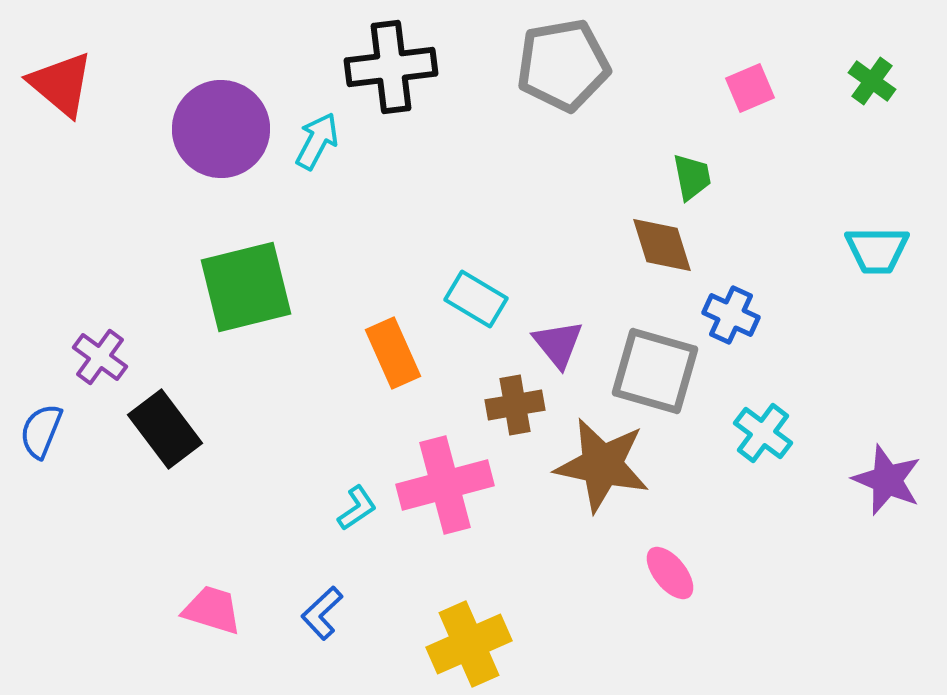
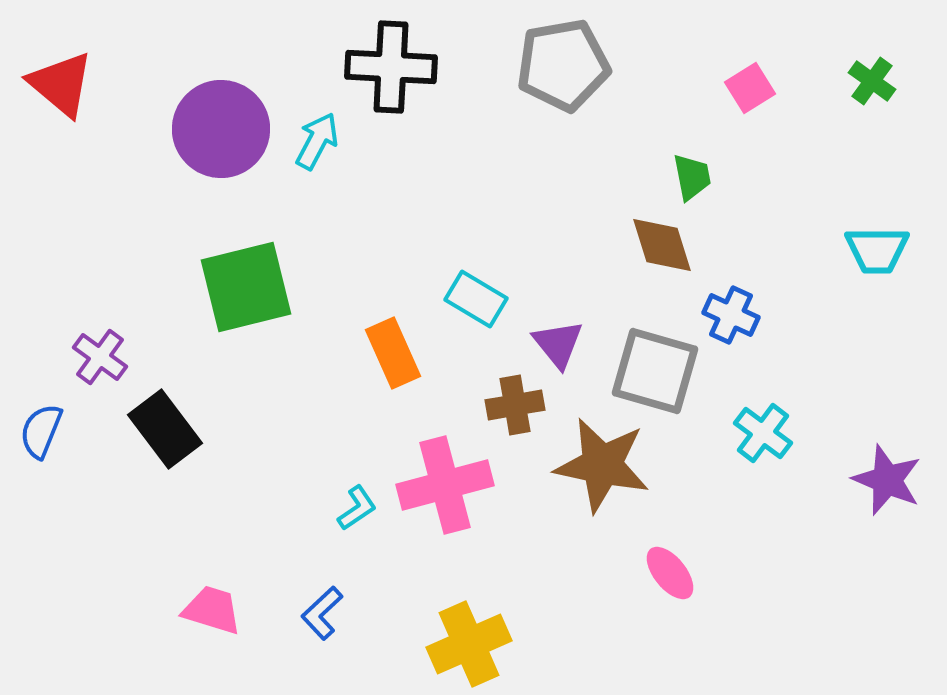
black cross: rotated 10 degrees clockwise
pink square: rotated 9 degrees counterclockwise
